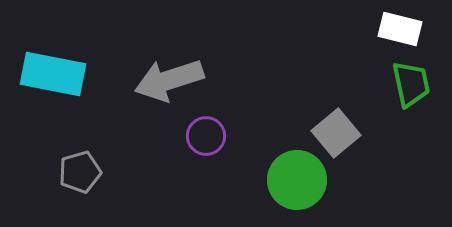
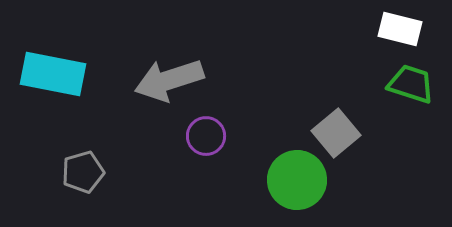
green trapezoid: rotated 60 degrees counterclockwise
gray pentagon: moved 3 px right
